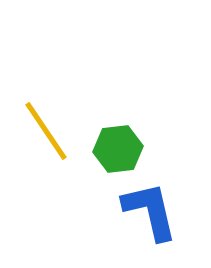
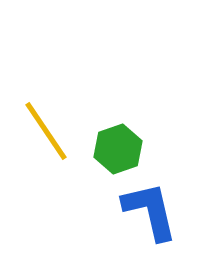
green hexagon: rotated 12 degrees counterclockwise
